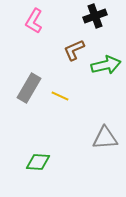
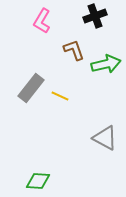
pink L-shape: moved 8 px right
brown L-shape: rotated 95 degrees clockwise
green arrow: moved 1 px up
gray rectangle: moved 2 px right; rotated 8 degrees clockwise
gray triangle: rotated 32 degrees clockwise
green diamond: moved 19 px down
